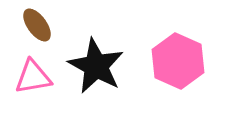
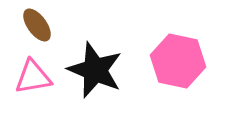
pink hexagon: rotated 12 degrees counterclockwise
black star: moved 1 px left, 4 px down; rotated 6 degrees counterclockwise
